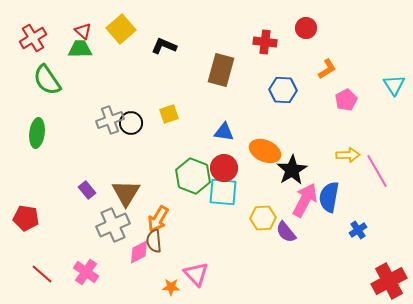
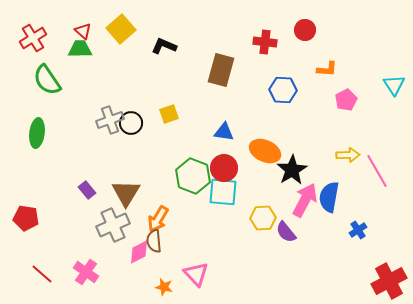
red circle at (306, 28): moved 1 px left, 2 px down
orange L-shape at (327, 69): rotated 35 degrees clockwise
orange star at (171, 287): moved 7 px left; rotated 12 degrees clockwise
